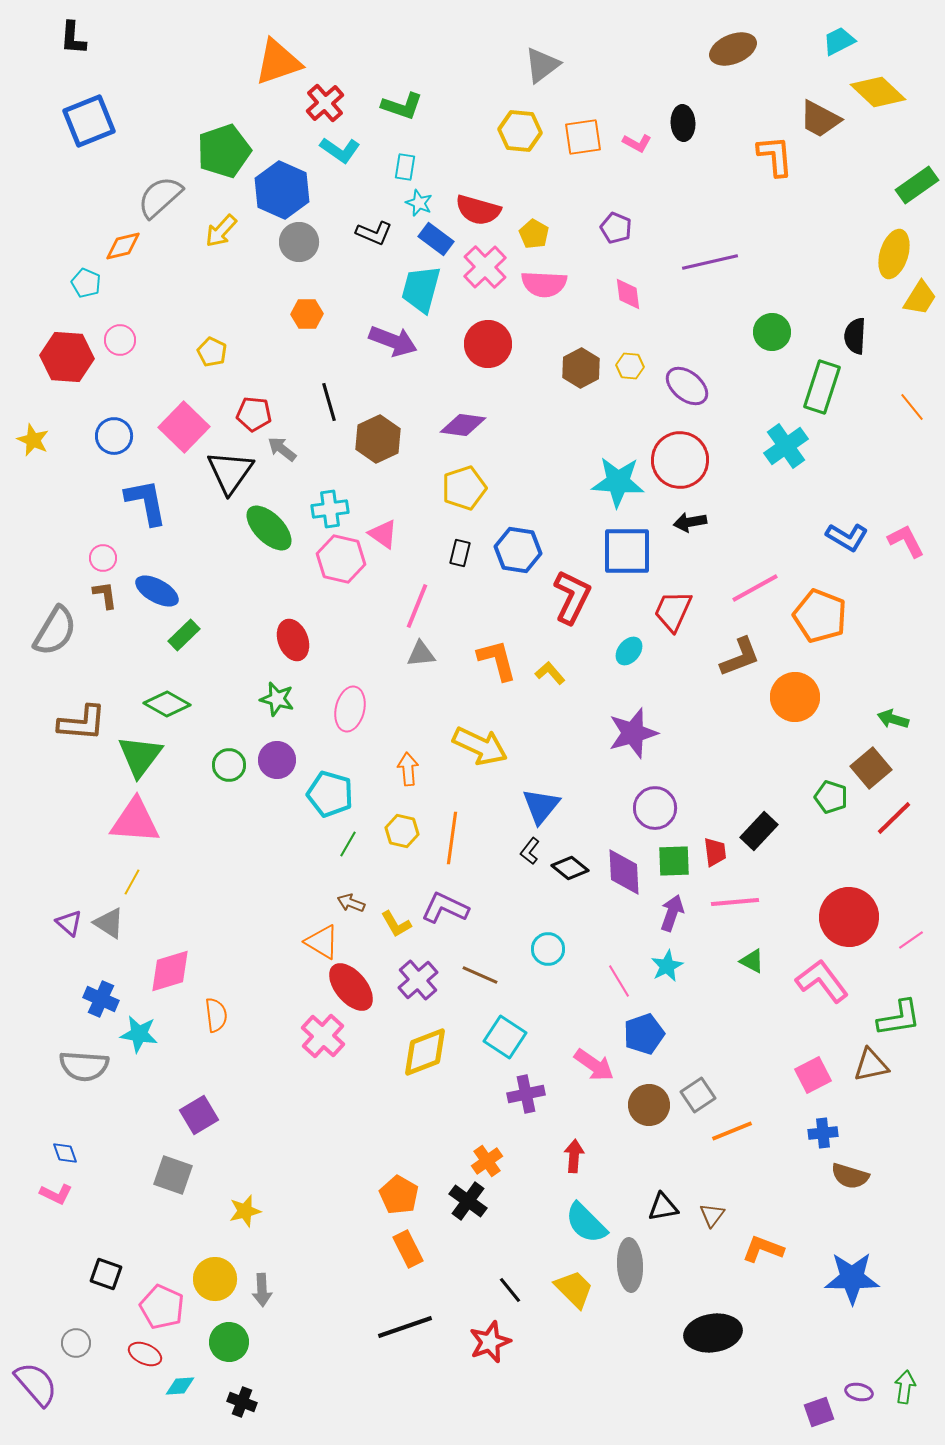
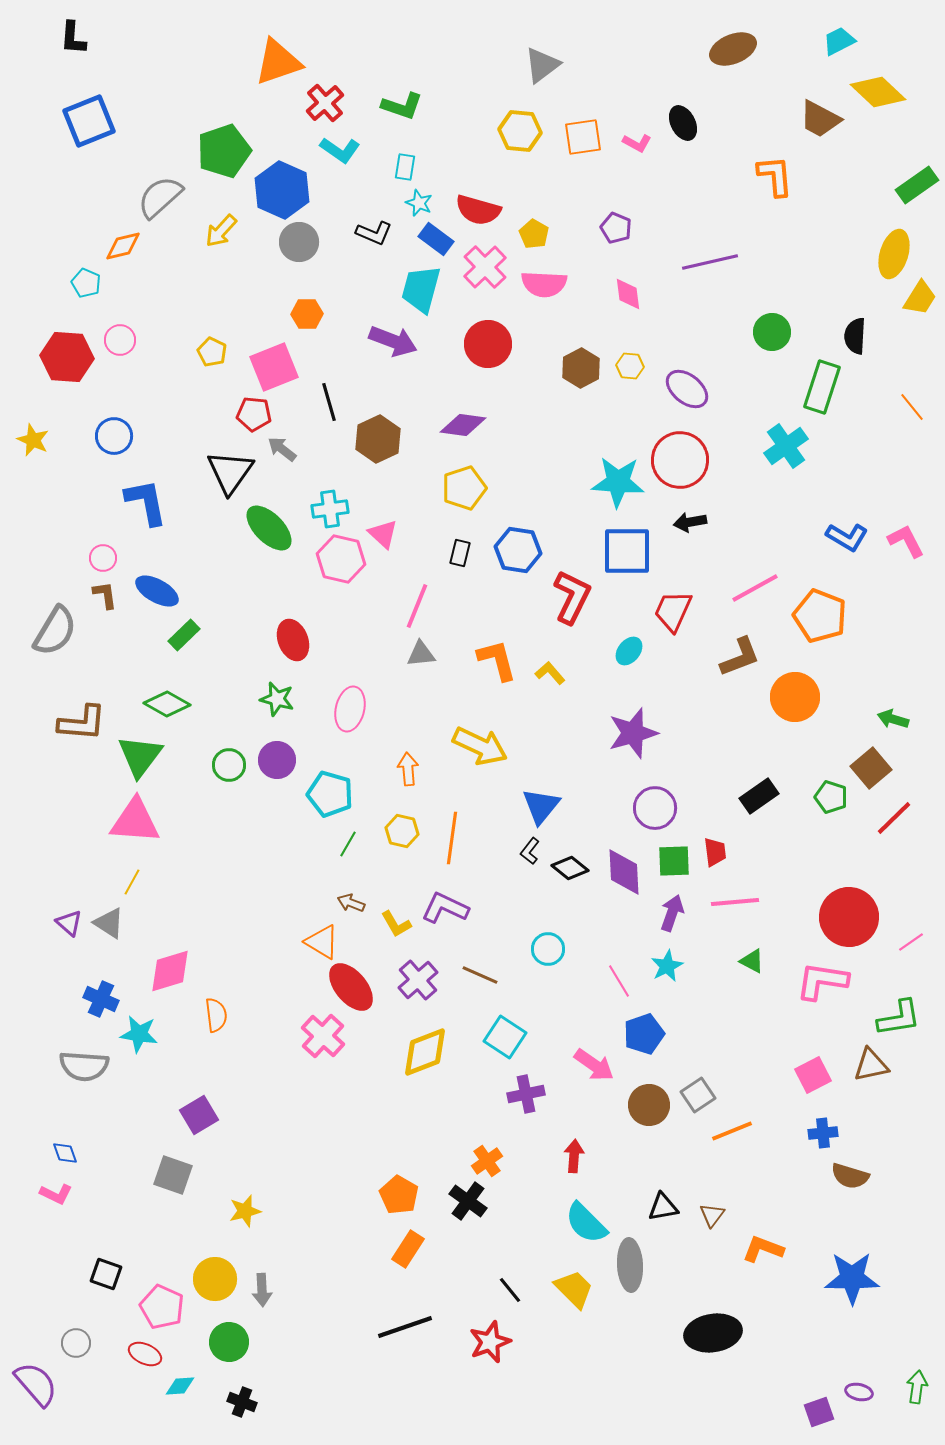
black ellipse at (683, 123): rotated 24 degrees counterclockwise
orange L-shape at (775, 156): moved 20 px down
purple ellipse at (687, 386): moved 3 px down
pink square at (184, 427): moved 90 px right, 60 px up; rotated 24 degrees clockwise
pink triangle at (383, 534): rotated 8 degrees clockwise
black rectangle at (759, 831): moved 35 px up; rotated 12 degrees clockwise
pink line at (911, 940): moved 2 px down
pink L-shape at (822, 981): rotated 44 degrees counterclockwise
orange rectangle at (408, 1249): rotated 60 degrees clockwise
green arrow at (905, 1387): moved 12 px right
